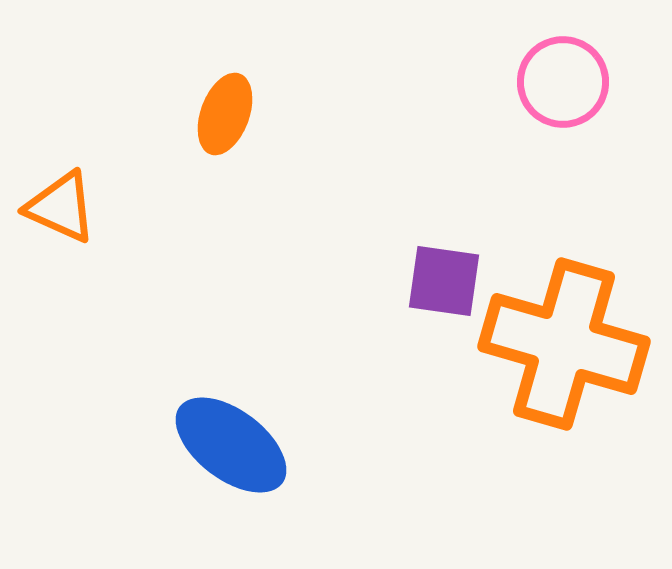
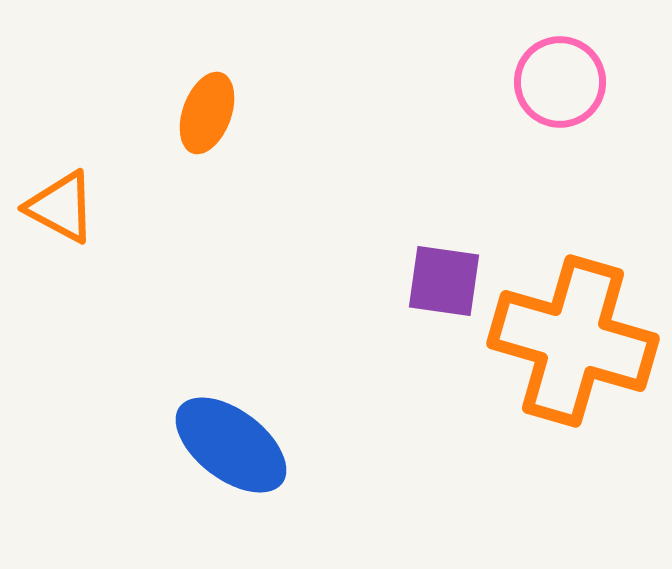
pink circle: moved 3 px left
orange ellipse: moved 18 px left, 1 px up
orange triangle: rotated 4 degrees clockwise
orange cross: moved 9 px right, 3 px up
